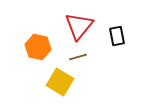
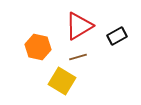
red triangle: rotated 20 degrees clockwise
black rectangle: rotated 72 degrees clockwise
yellow square: moved 2 px right, 1 px up
